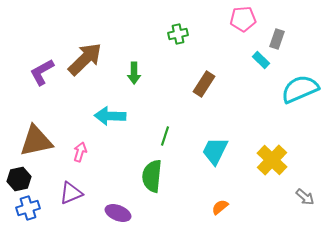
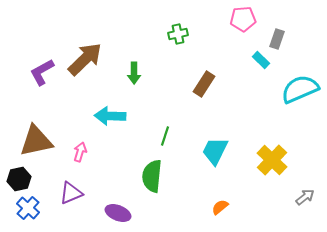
gray arrow: rotated 78 degrees counterclockwise
blue cross: rotated 30 degrees counterclockwise
